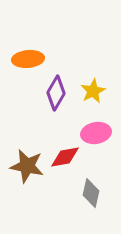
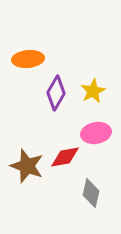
brown star: rotated 8 degrees clockwise
